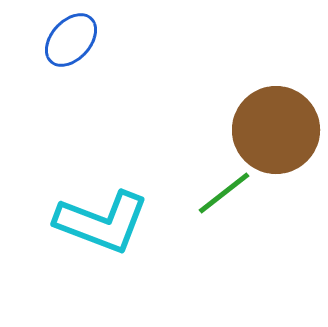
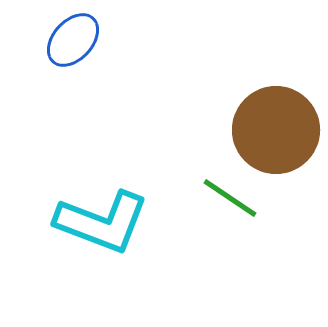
blue ellipse: moved 2 px right
green line: moved 6 px right, 5 px down; rotated 72 degrees clockwise
